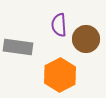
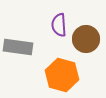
orange hexagon: moved 2 px right; rotated 16 degrees counterclockwise
